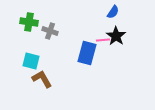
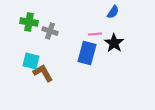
black star: moved 2 px left, 7 px down
pink line: moved 8 px left, 6 px up
brown L-shape: moved 1 px right, 6 px up
